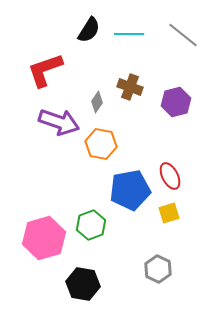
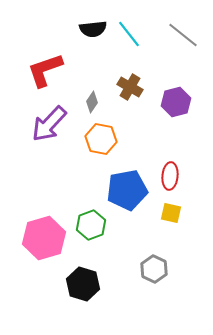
black semicircle: moved 4 px right, 1 px up; rotated 52 degrees clockwise
cyan line: rotated 52 degrees clockwise
brown cross: rotated 10 degrees clockwise
gray diamond: moved 5 px left
purple arrow: moved 10 px left, 2 px down; rotated 114 degrees clockwise
orange hexagon: moved 5 px up
red ellipse: rotated 32 degrees clockwise
blue pentagon: moved 3 px left
yellow square: moved 2 px right; rotated 30 degrees clockwise
gray hexagon: moved 4 px left
black hexagon: rotated 8 degrees clockwise
